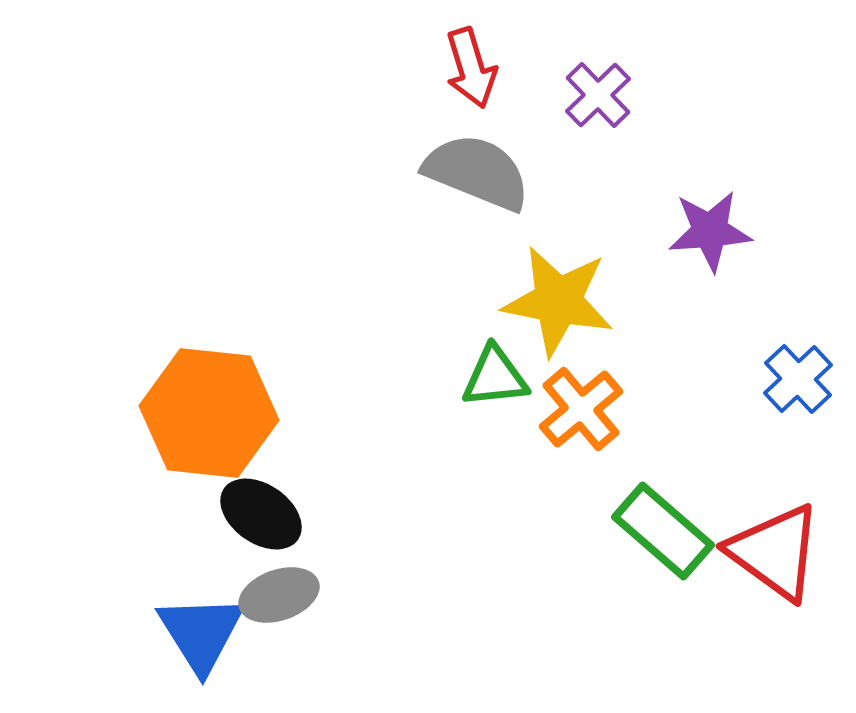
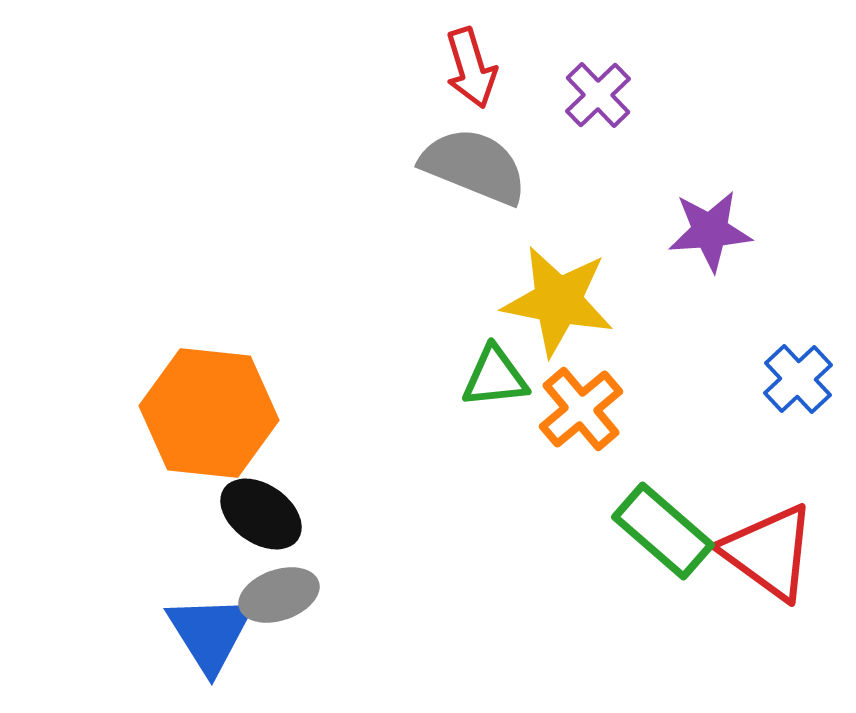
gray semicircle: moved 3 px left, 6 px up
red triangle: moved 6 px left
blue triangle: moved 9 px right
